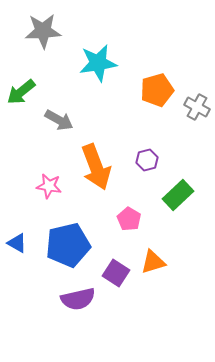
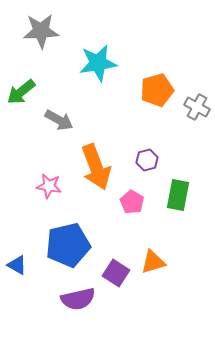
gray star: moved 2 px left
green rectangle: rotated 36 degrees counterclockwise
pink pentagon: moved 3 px right, 17 px up
blue triangle: moved 22 px down
